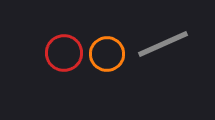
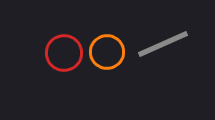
orange circle: moved 2 px up
